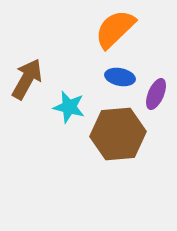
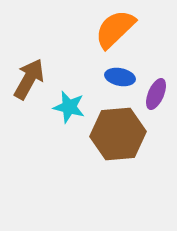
brown arrow: moved 2 px right
